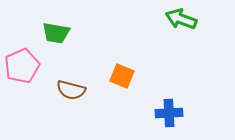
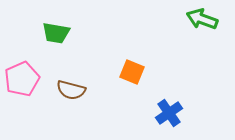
green arrow: moved 21 px right
pink pentagon: moved 13 px down
orange square: moved 10 px right, 4 px up
blue cross: rotated 32 degrees counterclockwise
